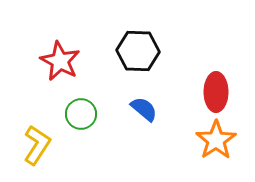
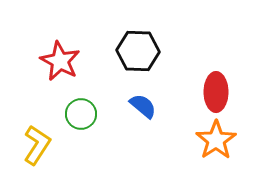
blue semicircle: moved 1 px left, 3 px up
